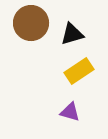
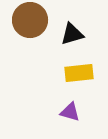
brown circle: moved 1 px left, 3 px up
yellow rectangle: moved 2 px down; rotated 28 degrees clockwise
